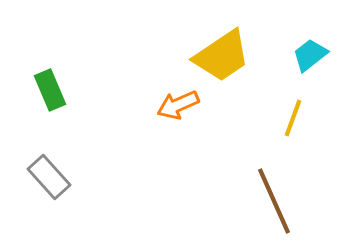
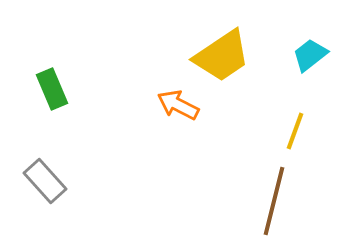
green rectangle: moved 2 px right, 1 px up
orange arrow: rotated 51 degrees clockwise
yellow line: moved 2 px right, 13 px down
gray rectangle: moved 4 px left, 4 px down
brown line: rotated 38 degrees clockwise
